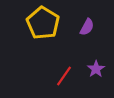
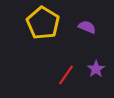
purple semicircle: rotated 96 degrees counterclockwise
red line: moved 2 px right, 1 px up
